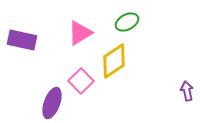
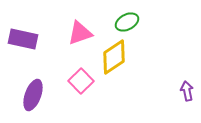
pink triangle: rotated 12 degrees clockwise
purple rectangle: moved 1 px right, 1 px up
yellow diamond: moved 4 px up
purple ellipse: moved 19 px left, 8 px up
